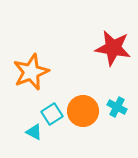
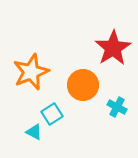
red star: rotated 30 degrees clockwise
orange circle: moved 26 px up
